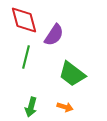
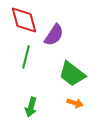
orange arrow: moved 10 px right, 4 px up
